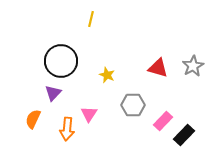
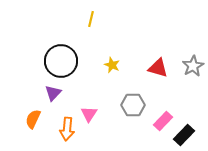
yellow star: moved 5 px right, 10 px up
